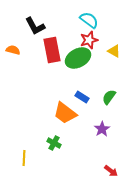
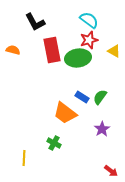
black L-shape: moved 4 px up
green ellipse: rotated 20 degrees clockwise
green semicircle: moved 9 px left
